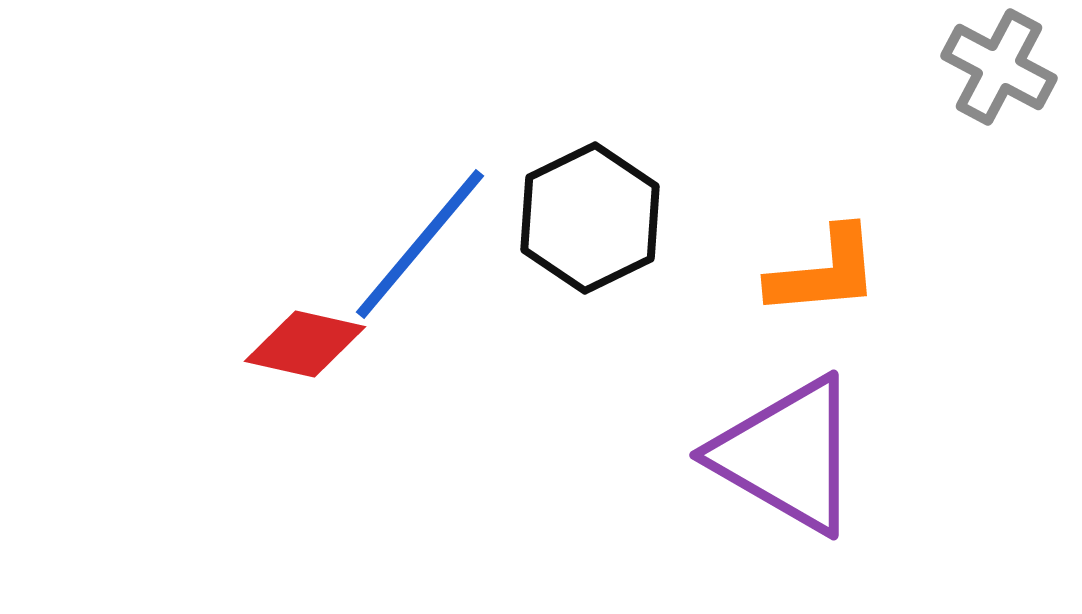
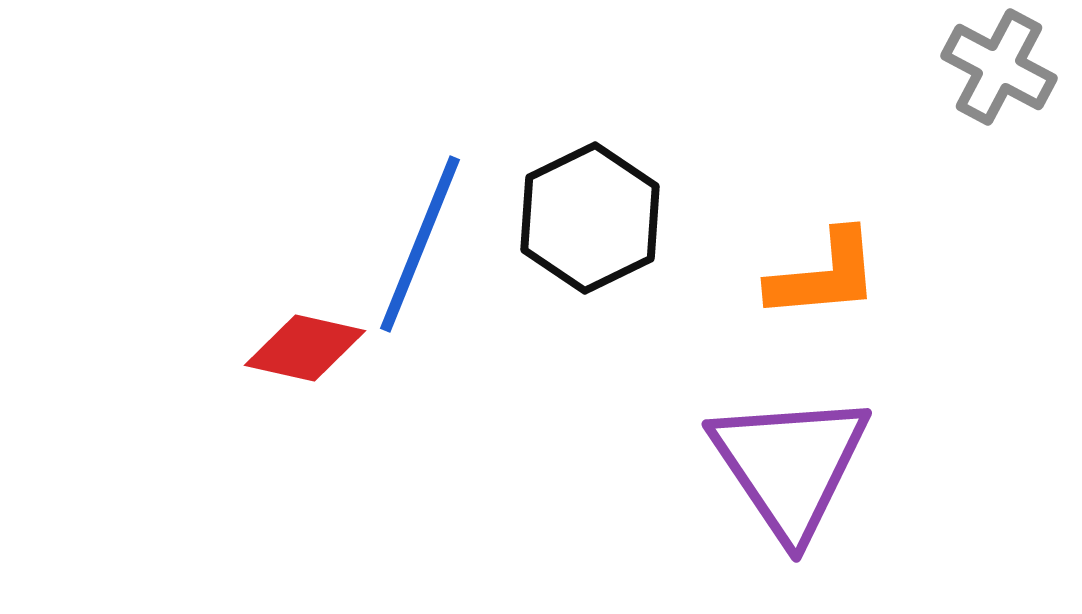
blue line: rotated 18 degrees counterclockwise
orange L-shape: moved 3 px down
red diamond: moved 4 px down
purple triangle: moved 3 px right, 10 px down; rotated 26 degrees clockwise
